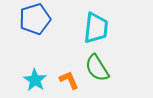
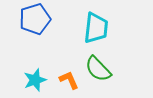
green semicircle: moved 1 px right, 1 px down; rotated 12 degrees counterclockwise
cyan star: rotated 20 degrees clockwise
